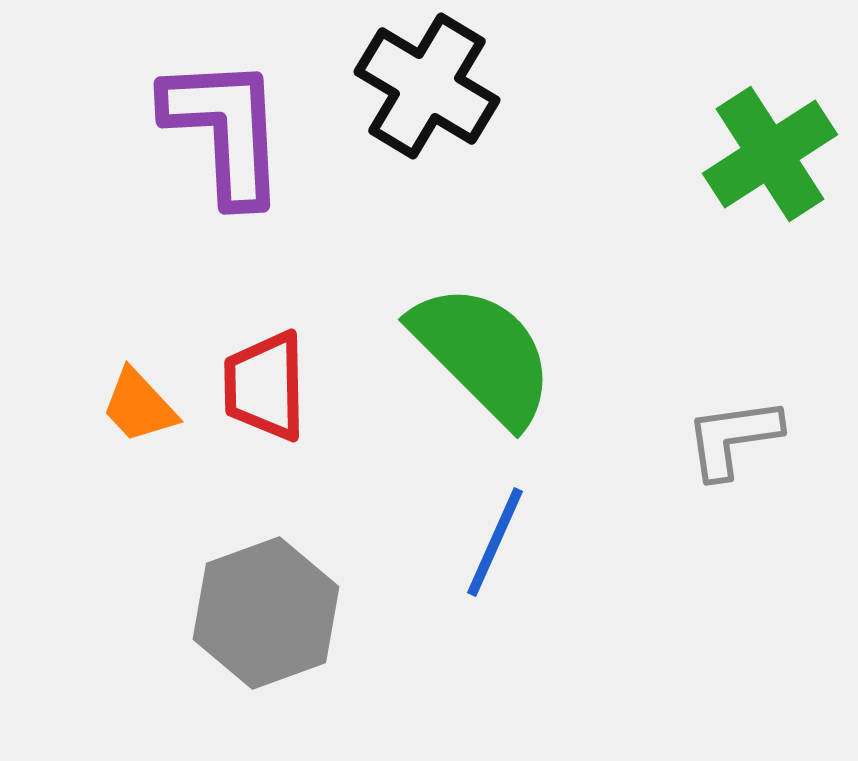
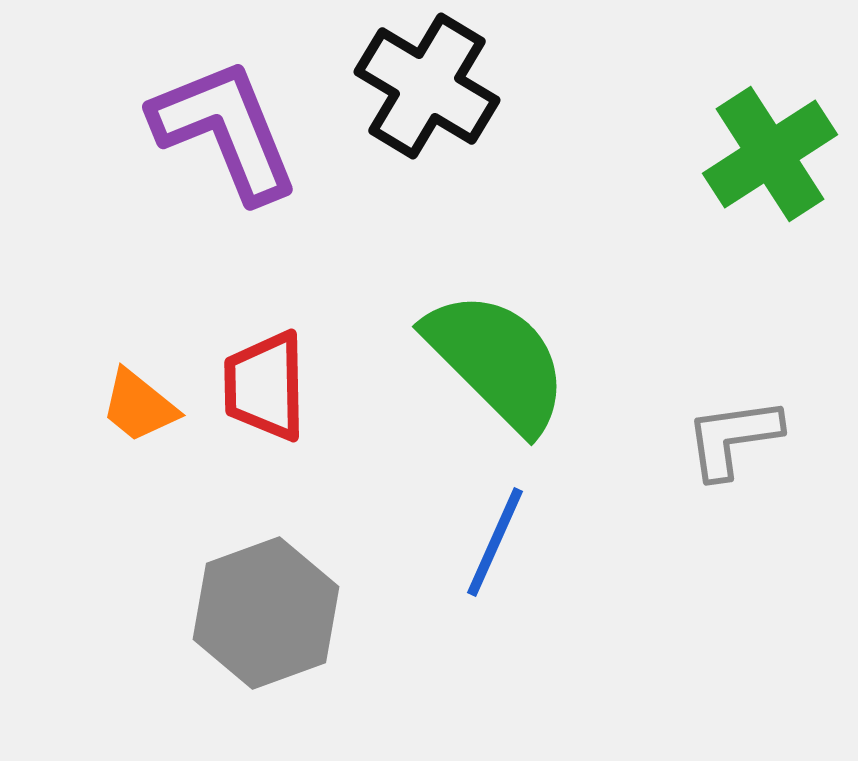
purple L-shape: rotated 19 degrees counterclockwise
green semicircle: moved 14 px right, 7 px down
orange trapezoid: rotated 8 degrees counterclockwise
